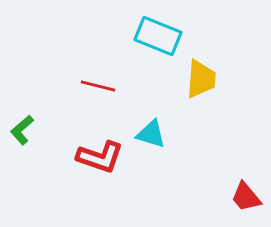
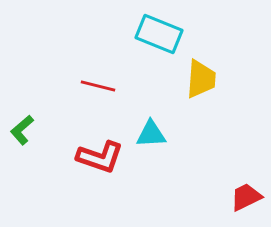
cyan rectangle: moved 1 px right, 2 px up
cyan triangle: rotated 20 degrees counterclockwise
red trapezoid: rotated 104 degrees clockwise
